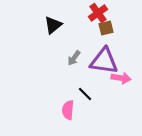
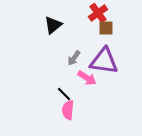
brown square: rotated 14 degrees clockwise
pink arrow: moved 34 px left; rotated 24 degrees clockwise
black line: moved 21 px left
